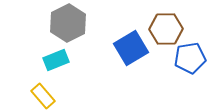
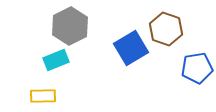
gray hexagon: moved 2 px right, 3 px down
brown hexagon: rotated 20 degrees clockwise
blue pentagon: moved 7 px right, 10 px down
yellow rectangle: rotated 50 degrees counterclockwise
